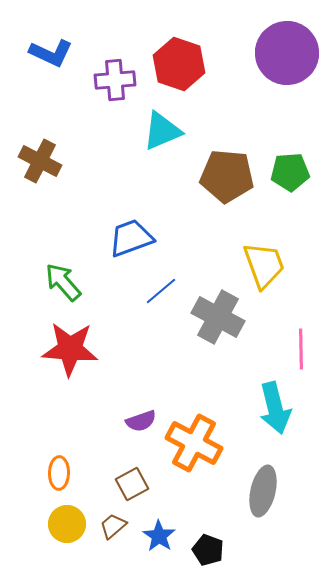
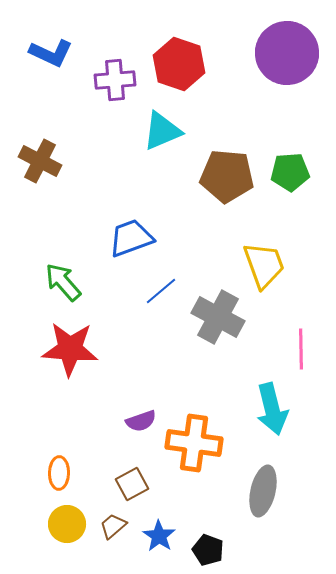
cyan arrow: moved 3 px left, 1 px down
orange cross: rotated 20 degrees counterclockwise
